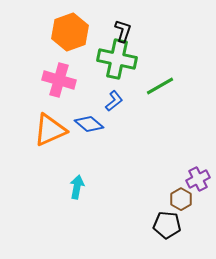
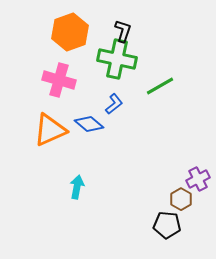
blue L-shape: moved 3 px down
